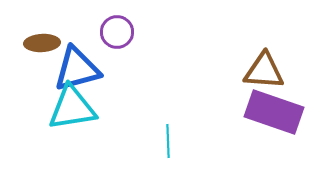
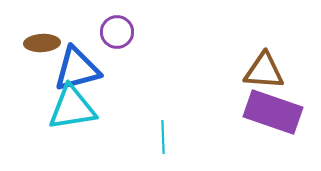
purple rectangle: moved 1 px left
cyan line: moved 5 px left, 4 px up
